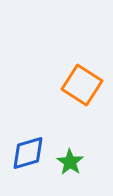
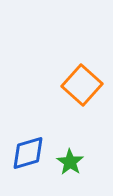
orange square: rotated 9 degrees clockwise
